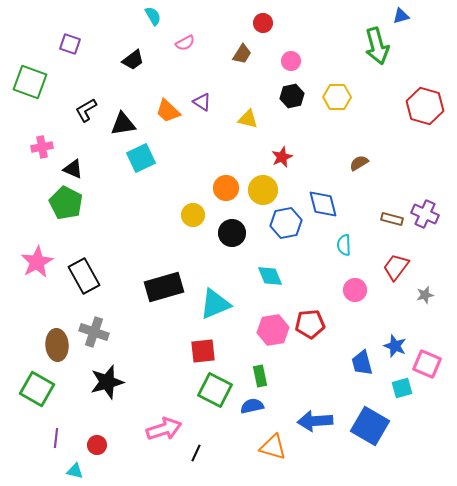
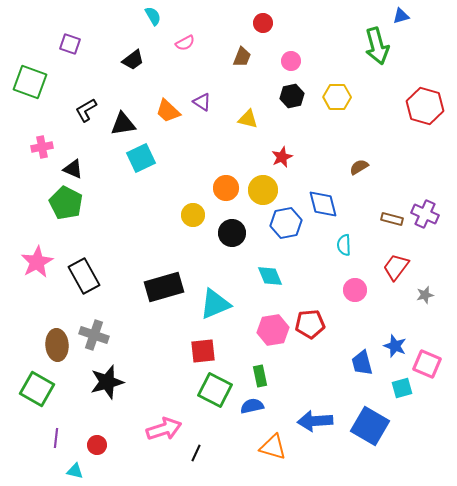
brown trapezoid at (242, 54): moved 3 px down; rotated 10 degrees counterclockwise
brown semicircle at (359, 163): moved 4 px down
gray cross at (94, 332): moved 3 px down
